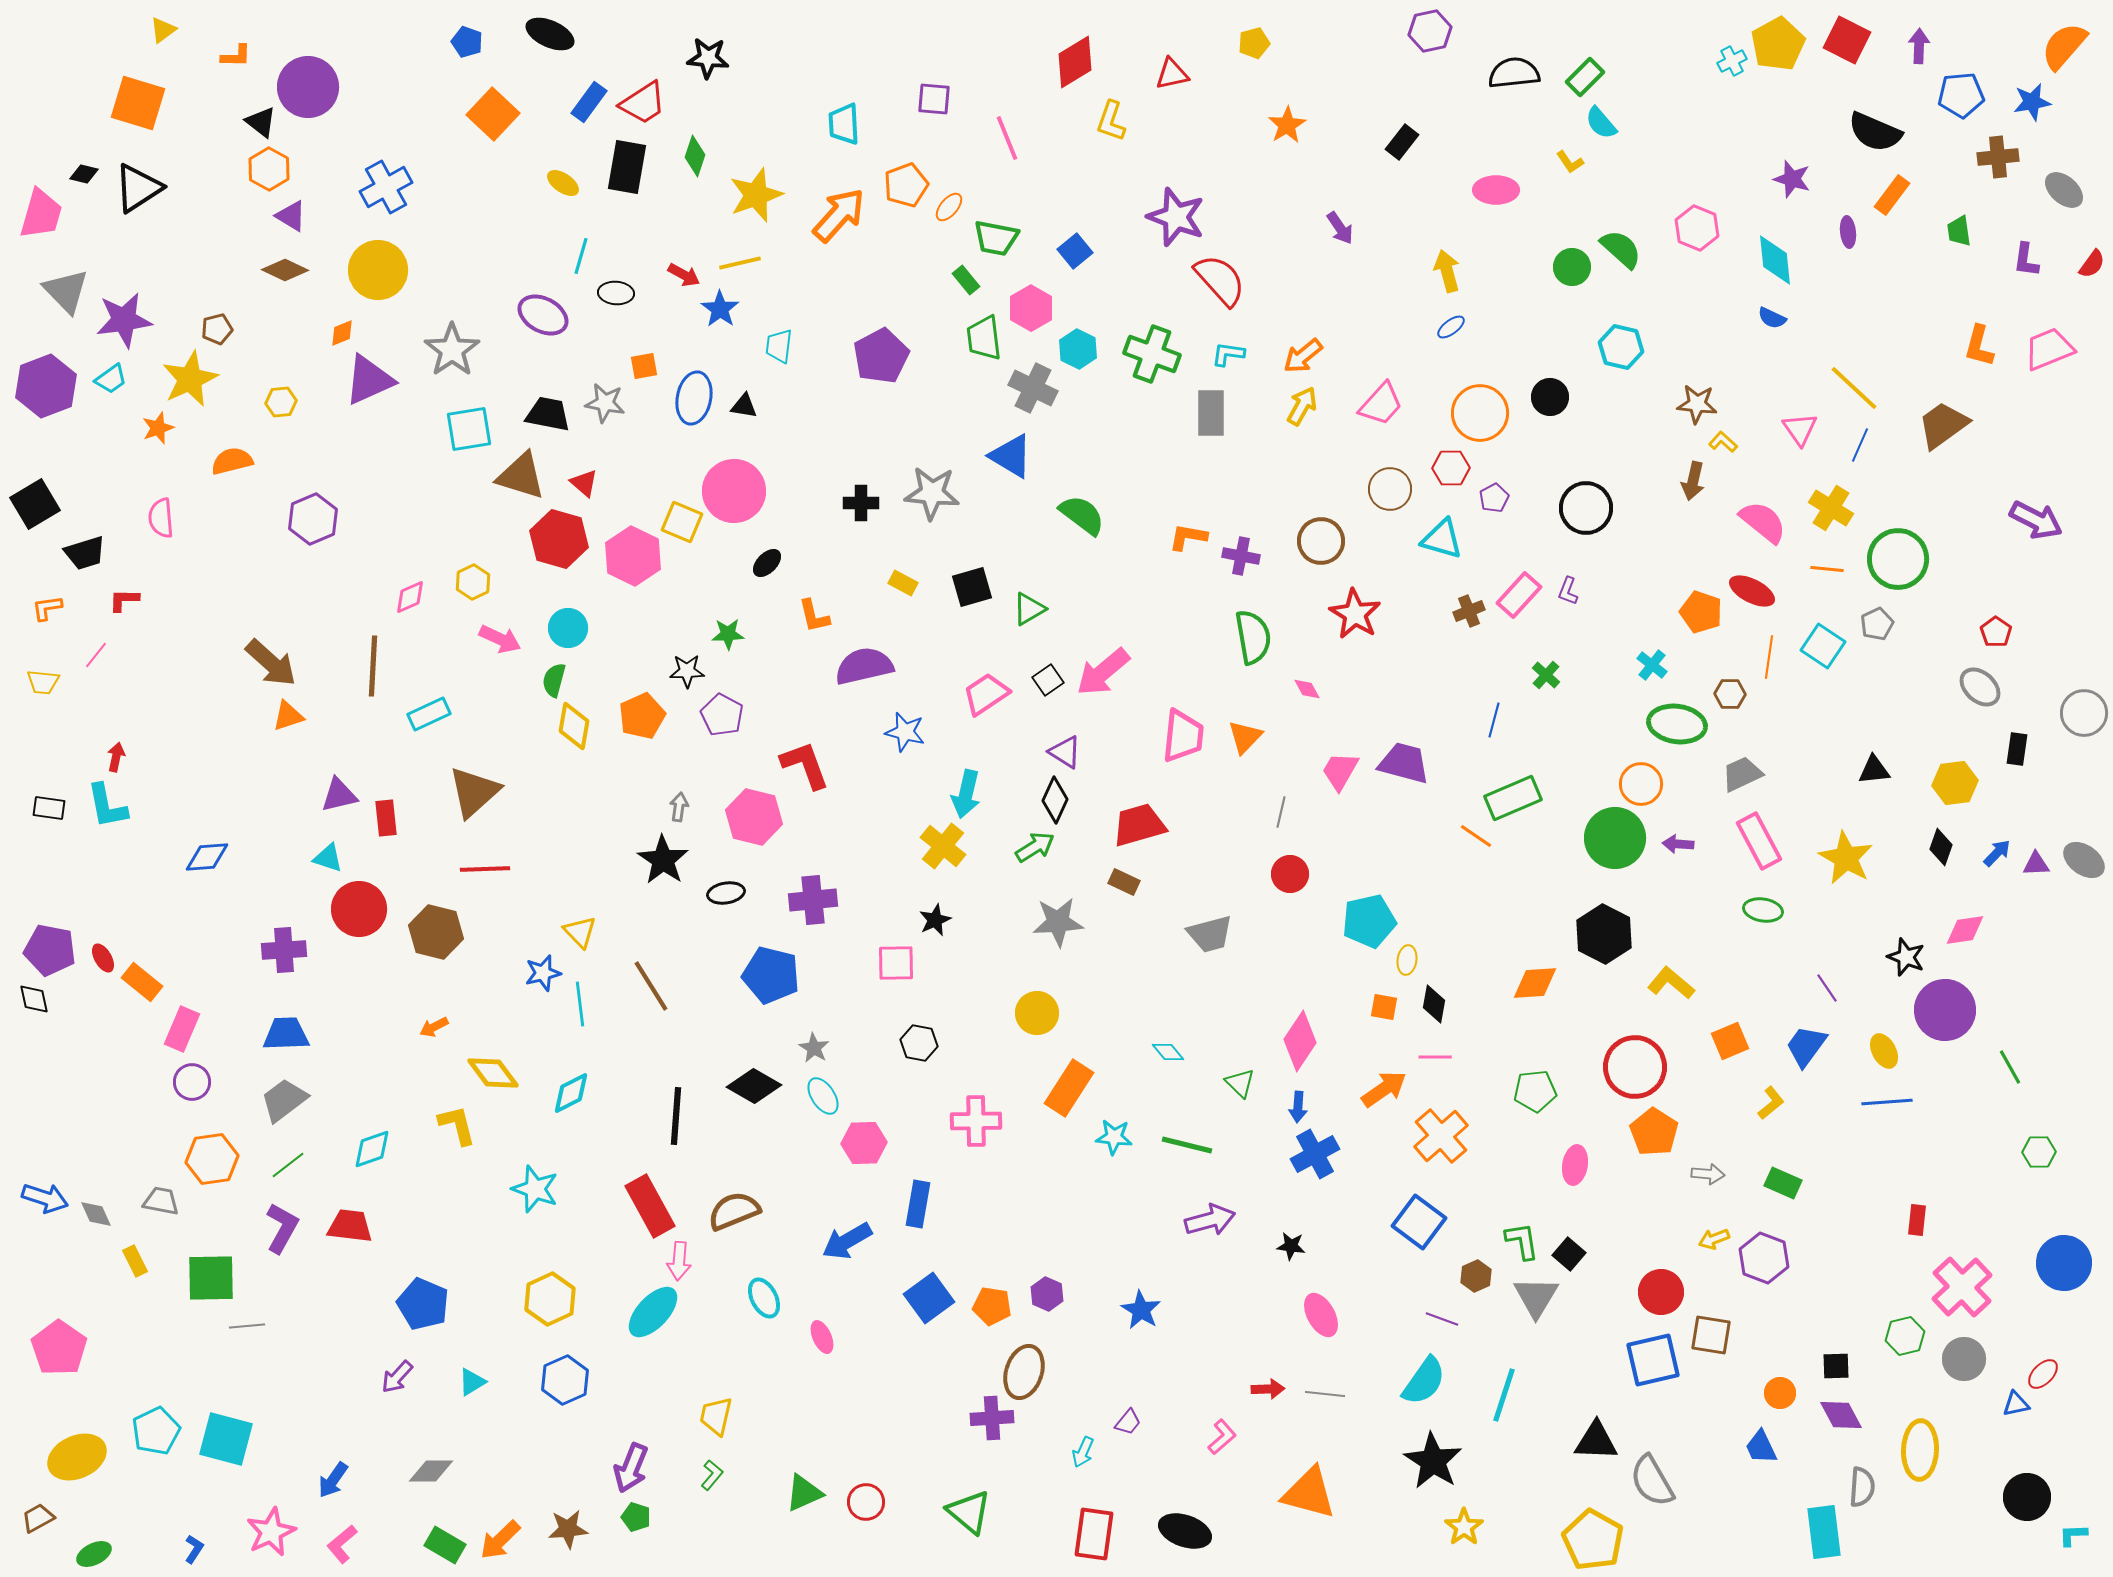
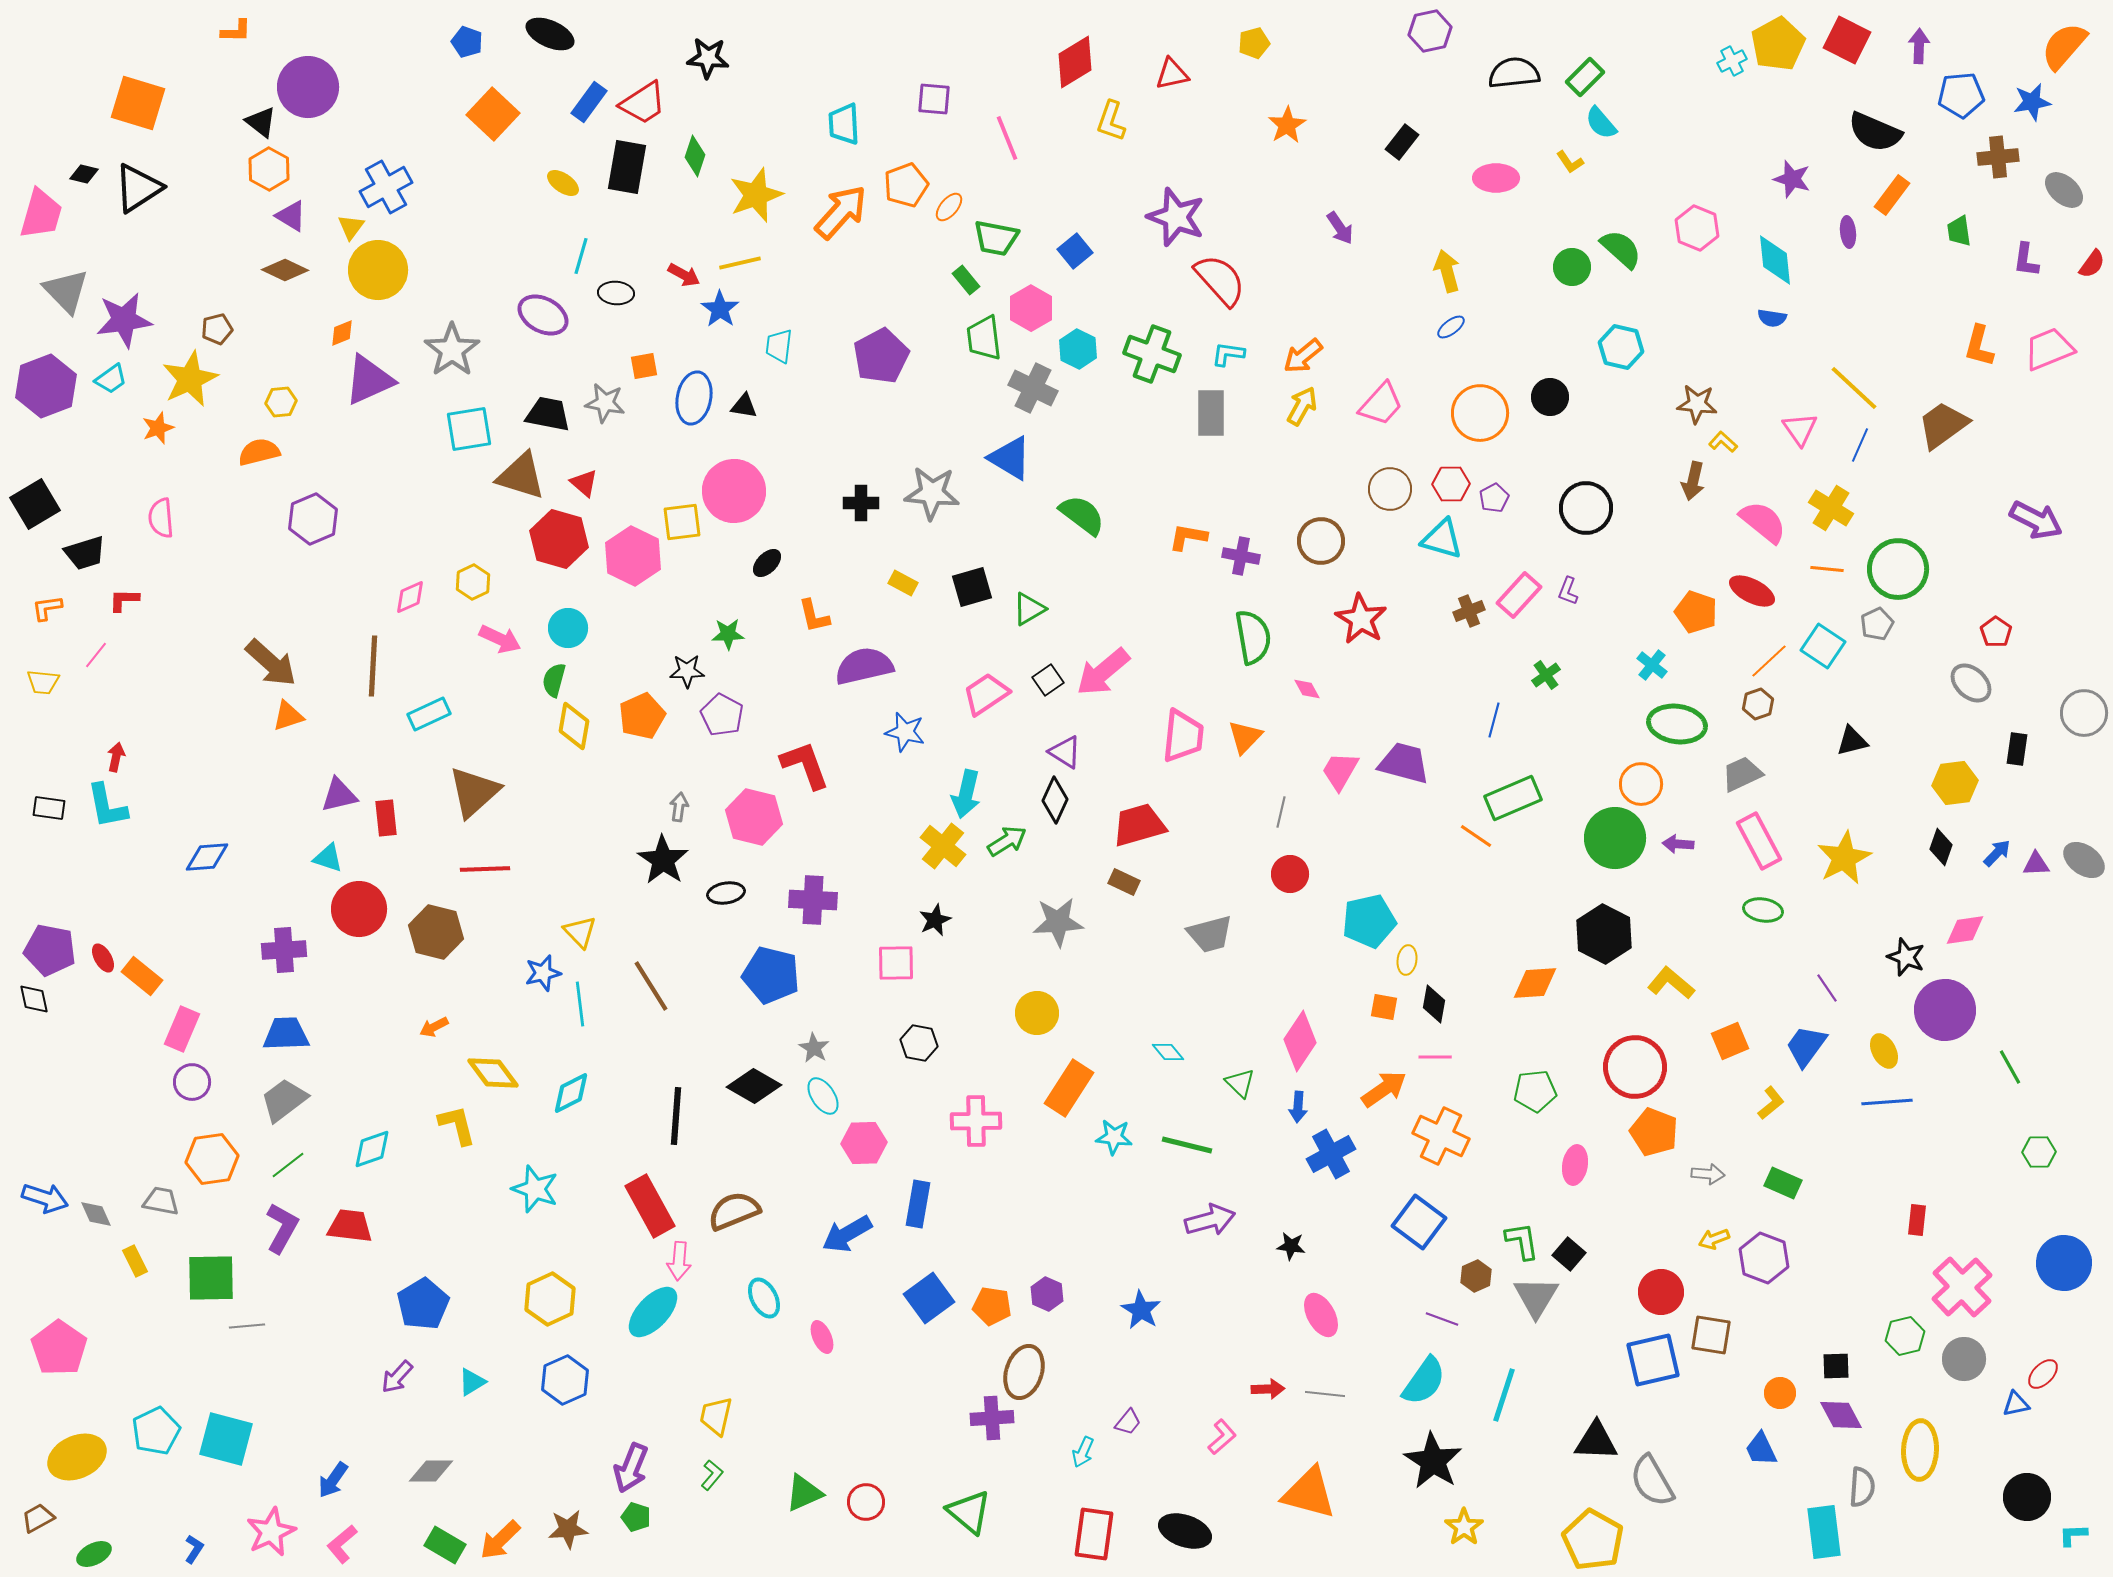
yellow triangle at (163, 30): moved 188 px right, 197 px down; rotated 16 degrees counterclockwise
orange L-shape at (236, 56): moved 25 px up
pink ellipse at (1496, 190): moved 12 px up
orange arrow at (839, 215): moved 2 px right, 3 px up
blue semicircle at (1772, 318): rotated 16 degrees counterclockwise
blue triangle at (1011, 456): moved 1 px left, 2 px down
orange semicircle at (232, 461): moved 27 px right, 9 px up
red hexagon at (1451, 468): moved 16 px down
yellow square at (682, 522): rotated 30 degrees counterclockwise
green circle at (1898, 559): moved 10 px down
orange pentagon at (1701, 612): moved 5 px left
red star at (1355, 614): moved 6 px right, 5 px down
orange line at (1769, 657): moved 4 px down; rotated 39 degrees clockwise
green cross at (1546, 675): rotated 12 degrees clockwise
gray ellipse at (1980, 687): moved 9 px left, 4 px up
brown hexagon at (1730, 694): moved 28 px right, 10 px down; rotated 20 degrees counterclockwise
black triangle at (1874, 770): moved 22 px left, 29 px up; rotated 8 degrees counterclockwise
green arrow at (1035, 847): moved 28 px left, 6 px up
yellow star at (1846, 858): moved 2 px left; rotated 16 degrees clockwise
purple cross at (813, 900): rotated 9 degrees clockwise
orange rectangle at (142, 982): moved 6 px up
orange pentagon at (1654, 1132): rotated 12 degrees counterclockwise
orange cross at (1441, 1136): rotated 24 degrees counterclockwise
blue cross at (1315, 1154): moved 16 px right
blue arrow at (847, 1241): moved 7 px up
blue pentagon at (423, 1304): rotated 18 degrees clockwise
blue trapezoid at (1761, 1447): moved 2 px down
